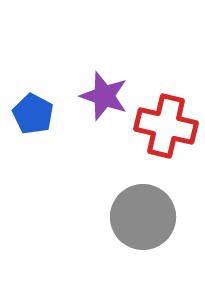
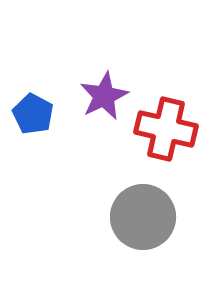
purple star: rotated 27 degrees clockwise
red cross: moved 3 px down
